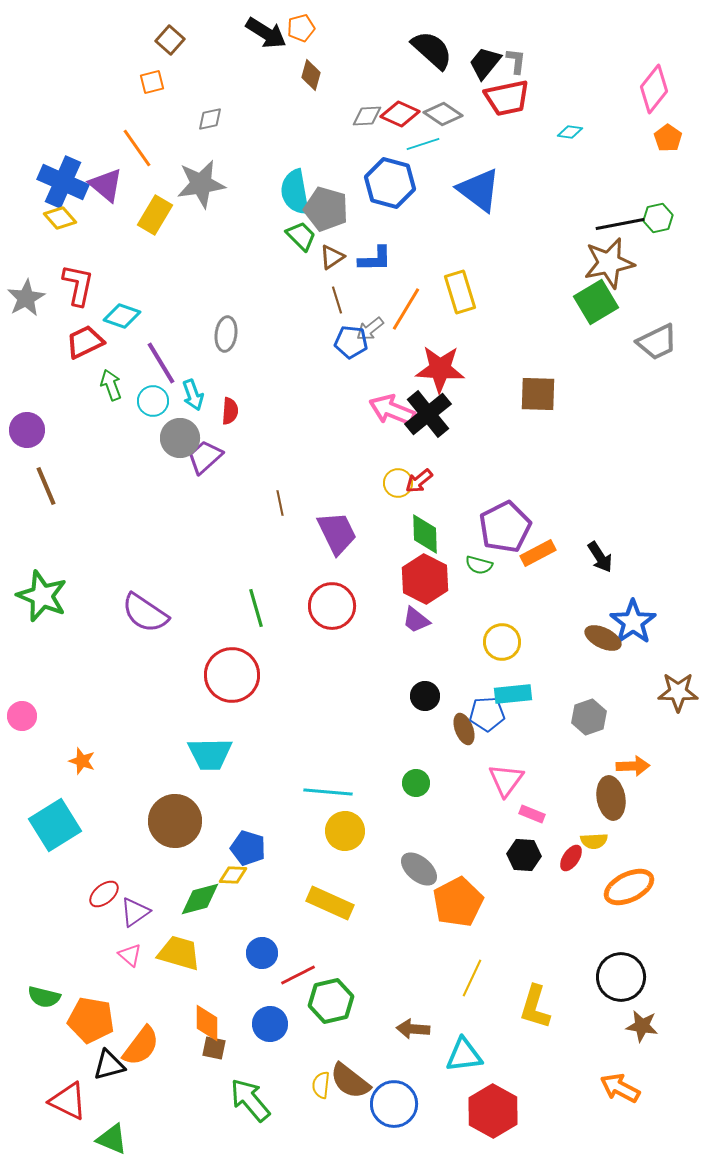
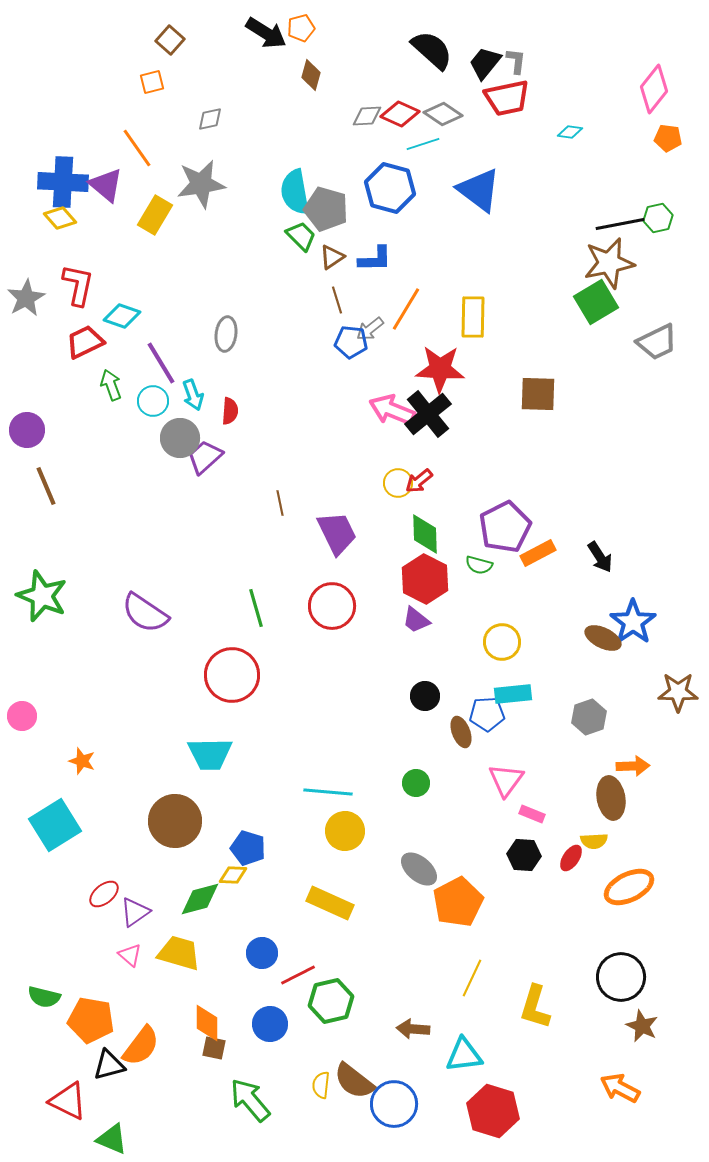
orange pentagon at (668, 138): rotated 28 degrees counterclockwise
blue cross at (63, 182): rotated 21 degrees counterclockwise
blue hexagon at (390, 183): moved 5 px down
yellow rectangle at (460, 292): moved 13 px right, 25 px down; rotated 18 degrees clockwise
brown ellipse at (464, 729): moved 3 px left, 3 px down
brown star at (642, 1026): rotated 16 degrees clockwise
brown semicircle at (350, 1081): moved 4 px right
red hexagon at (493, 1111): rotated 12 degrees counterclockwise
